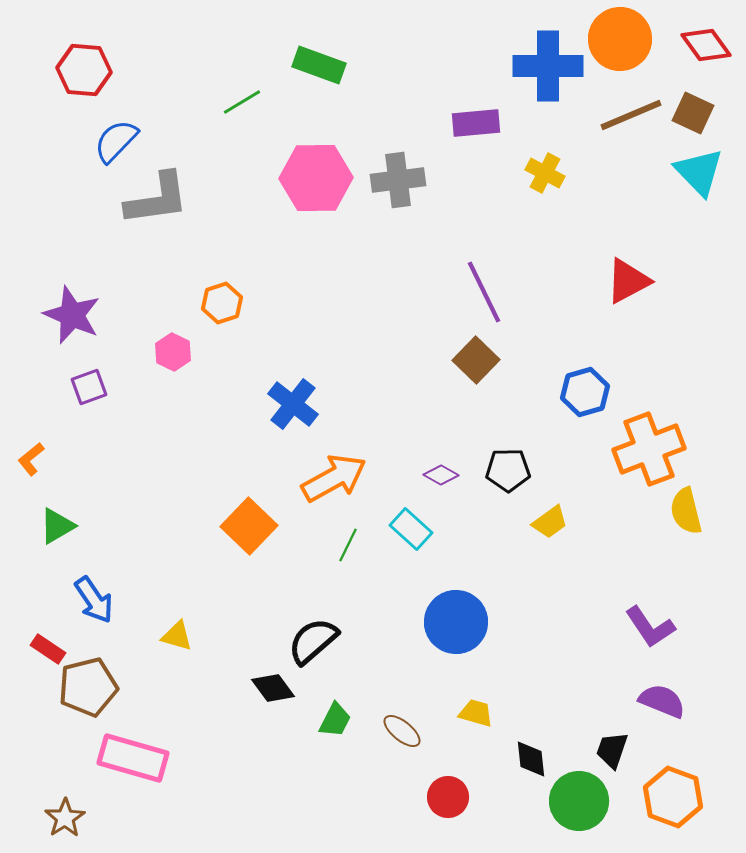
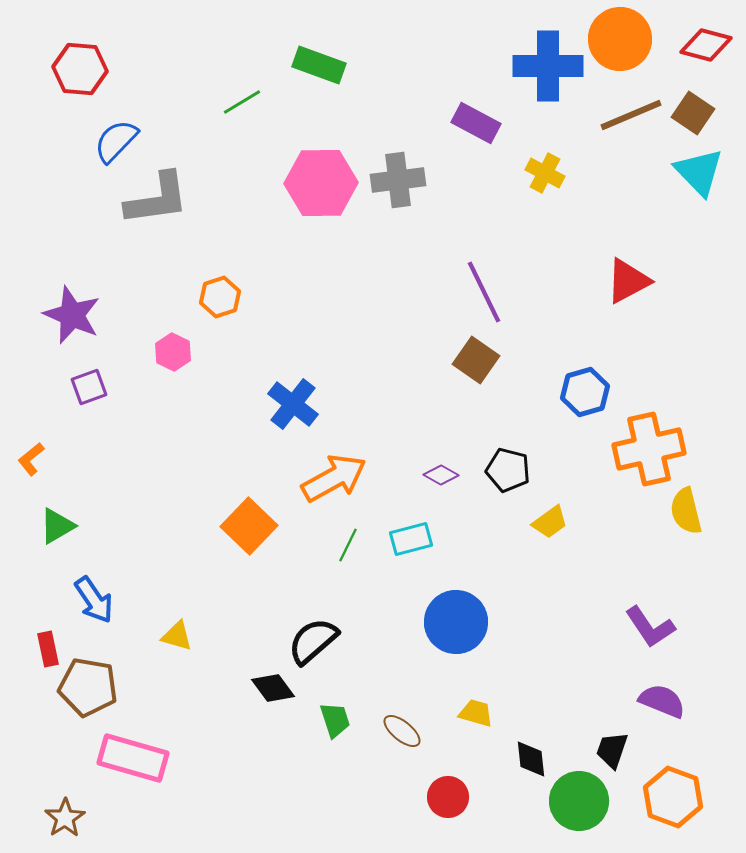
red diamond at (706, 45): rotated 39 degrees counterclockwise
red hexagon at (84, 70): moved 4 px left, 1 px up
brown square at (693, 113): rotated 9 degrees clockwise
purple rectangle at (476, 123): rotated 33 degrees clockwise
pink hexagon at (316, 178): moved 5 px right, 5 px down
orange hexagon at (222, 303): moved 2 px left, 6 px up
brown square at (476, 360): rotated 9 degrees counterclockwise
orange cross at (649, 449): rotated 8 degrees clockwise
black pentagon at (508, 470): rotated 15 degrees clockwise
cyan rectangle at (411, 529): moved 10 px down; rotated 57 degrees counterclockwise
red rectangle at (48, 649): rotated 44 degrees clockwise
brown pentagon at (88, 687): rotated 24 degrees clockwise
green trapezoid at (335, 720): rotated 45 degrees counterclockwise
